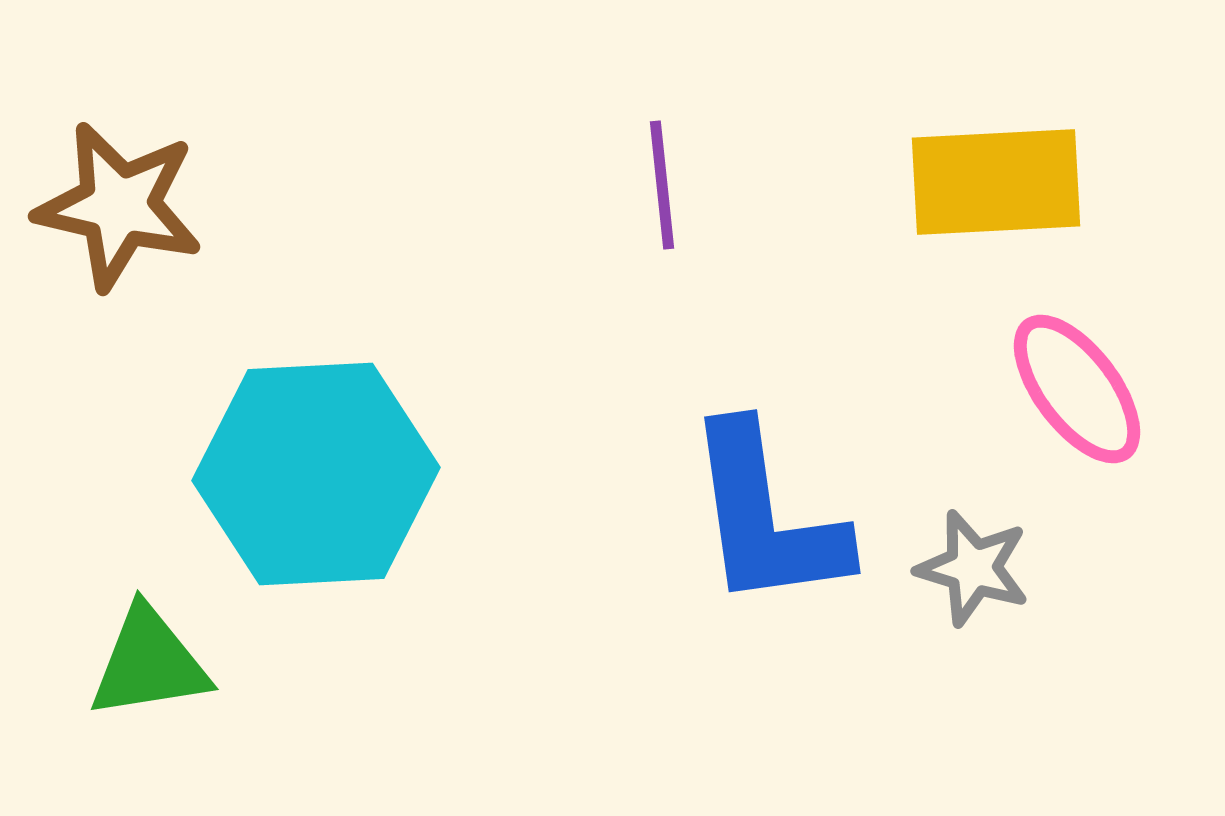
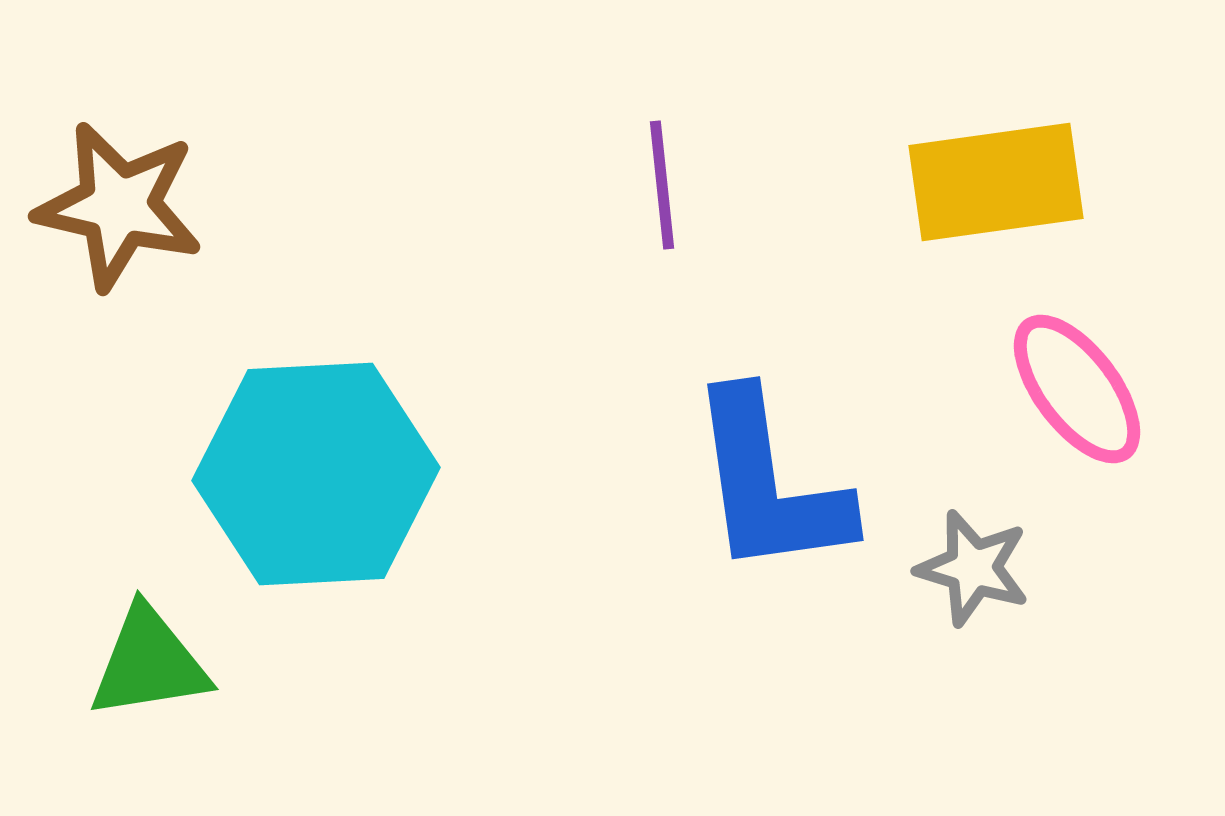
yellow rectangle: rotated 5 degrees counterclockwise
blue L-shape: moved 3 px right, 33 px up
